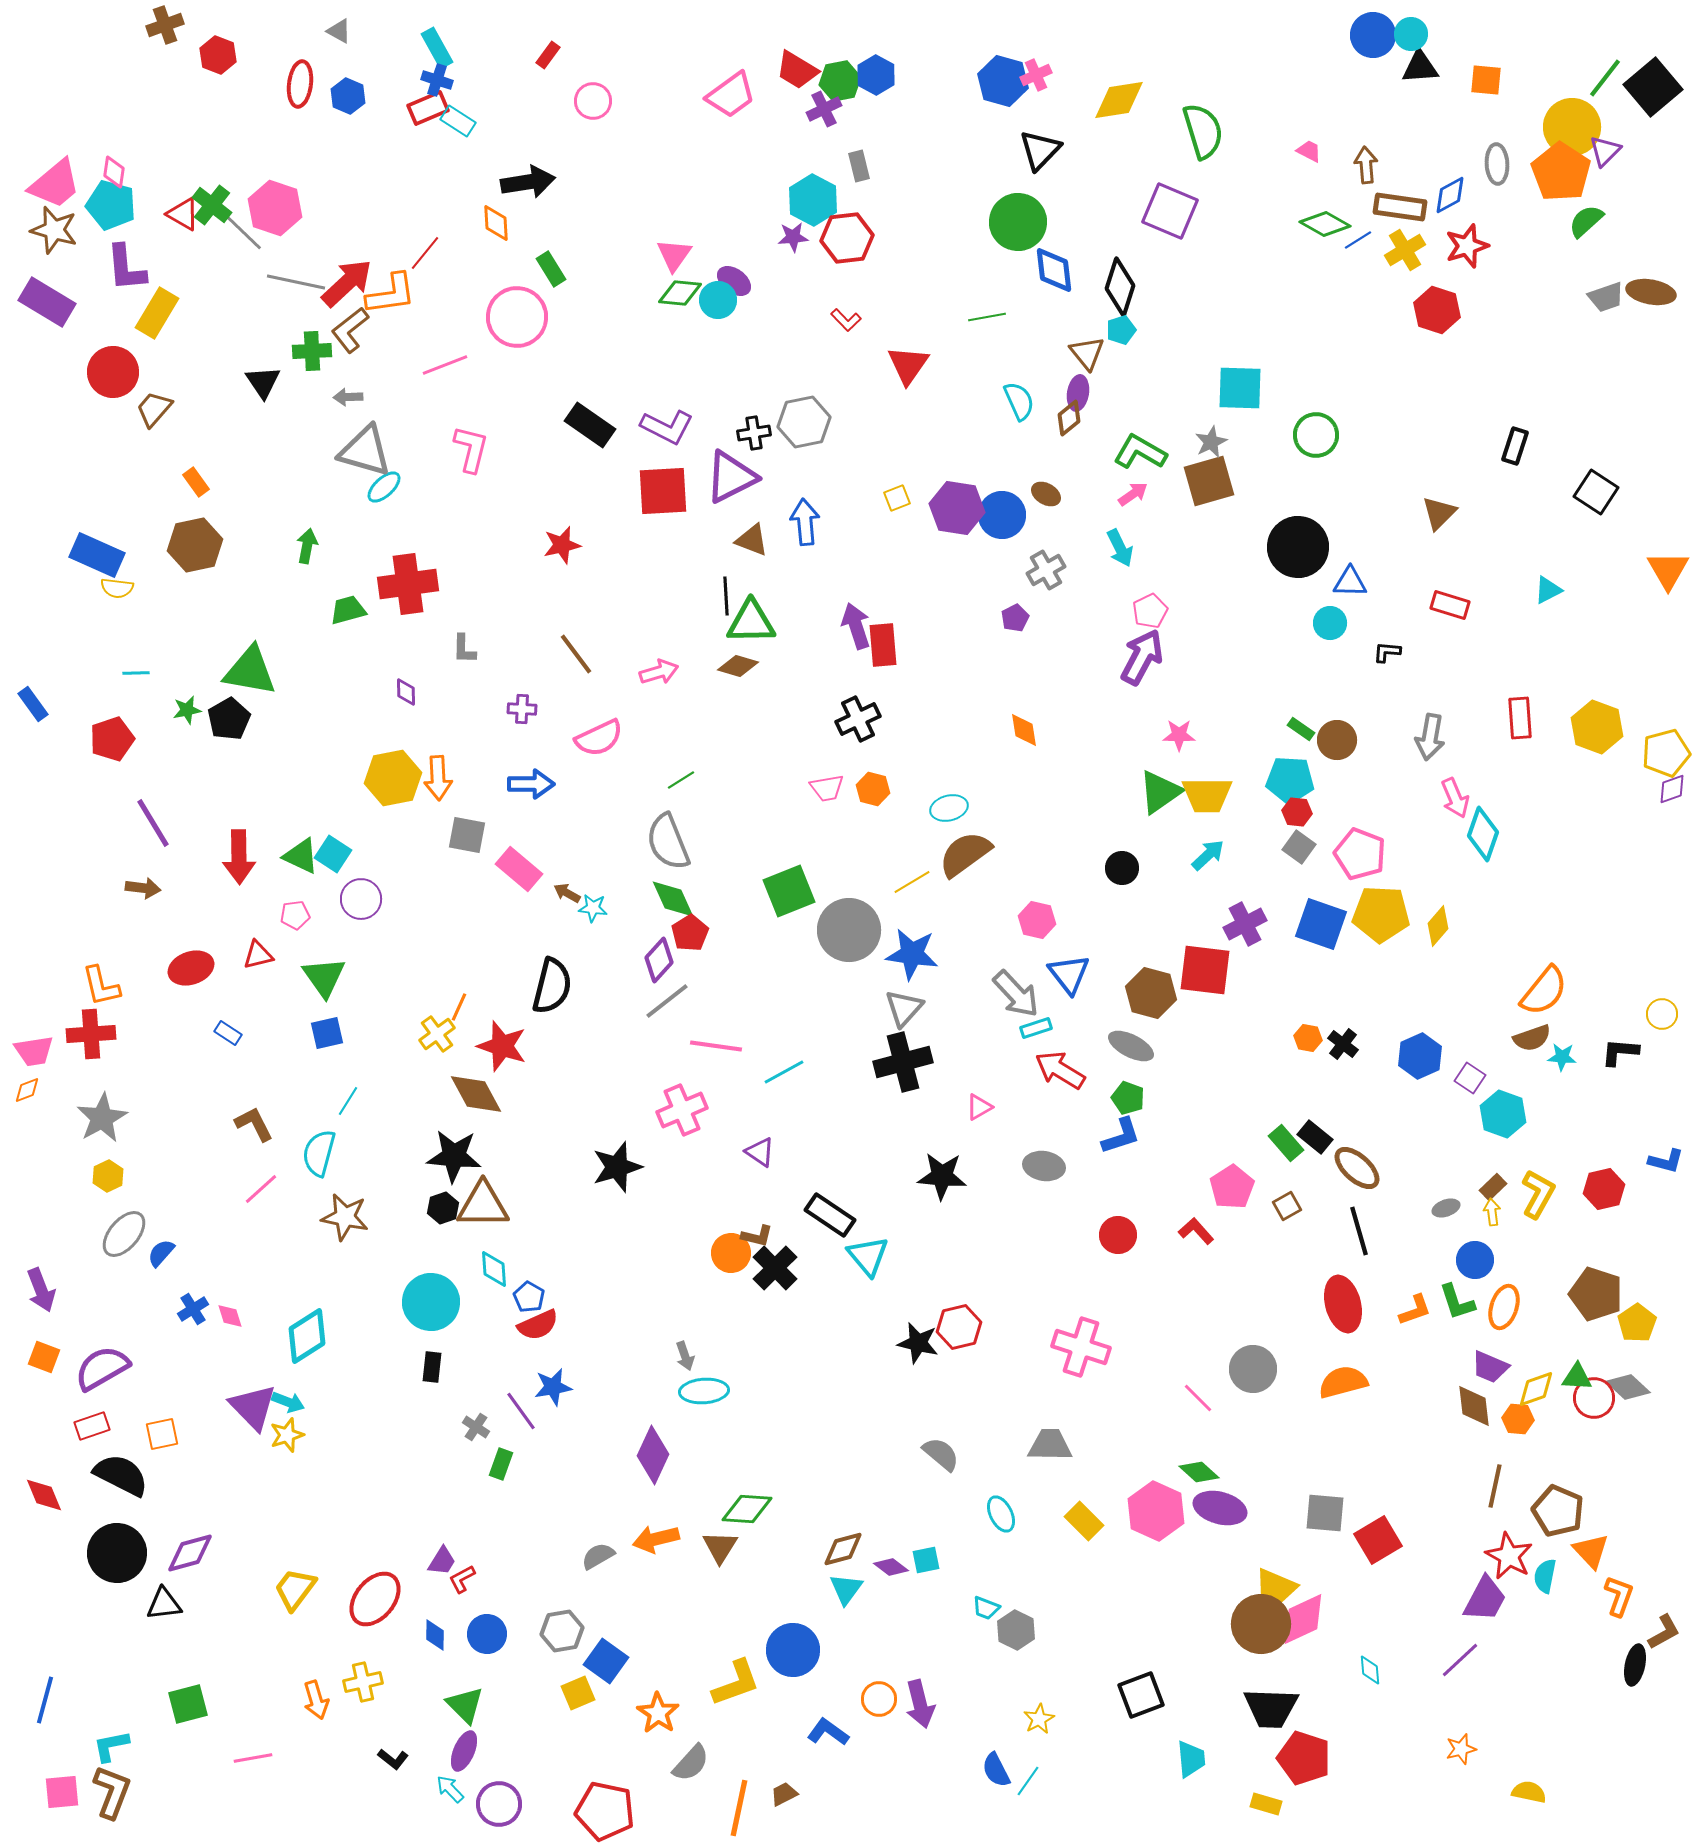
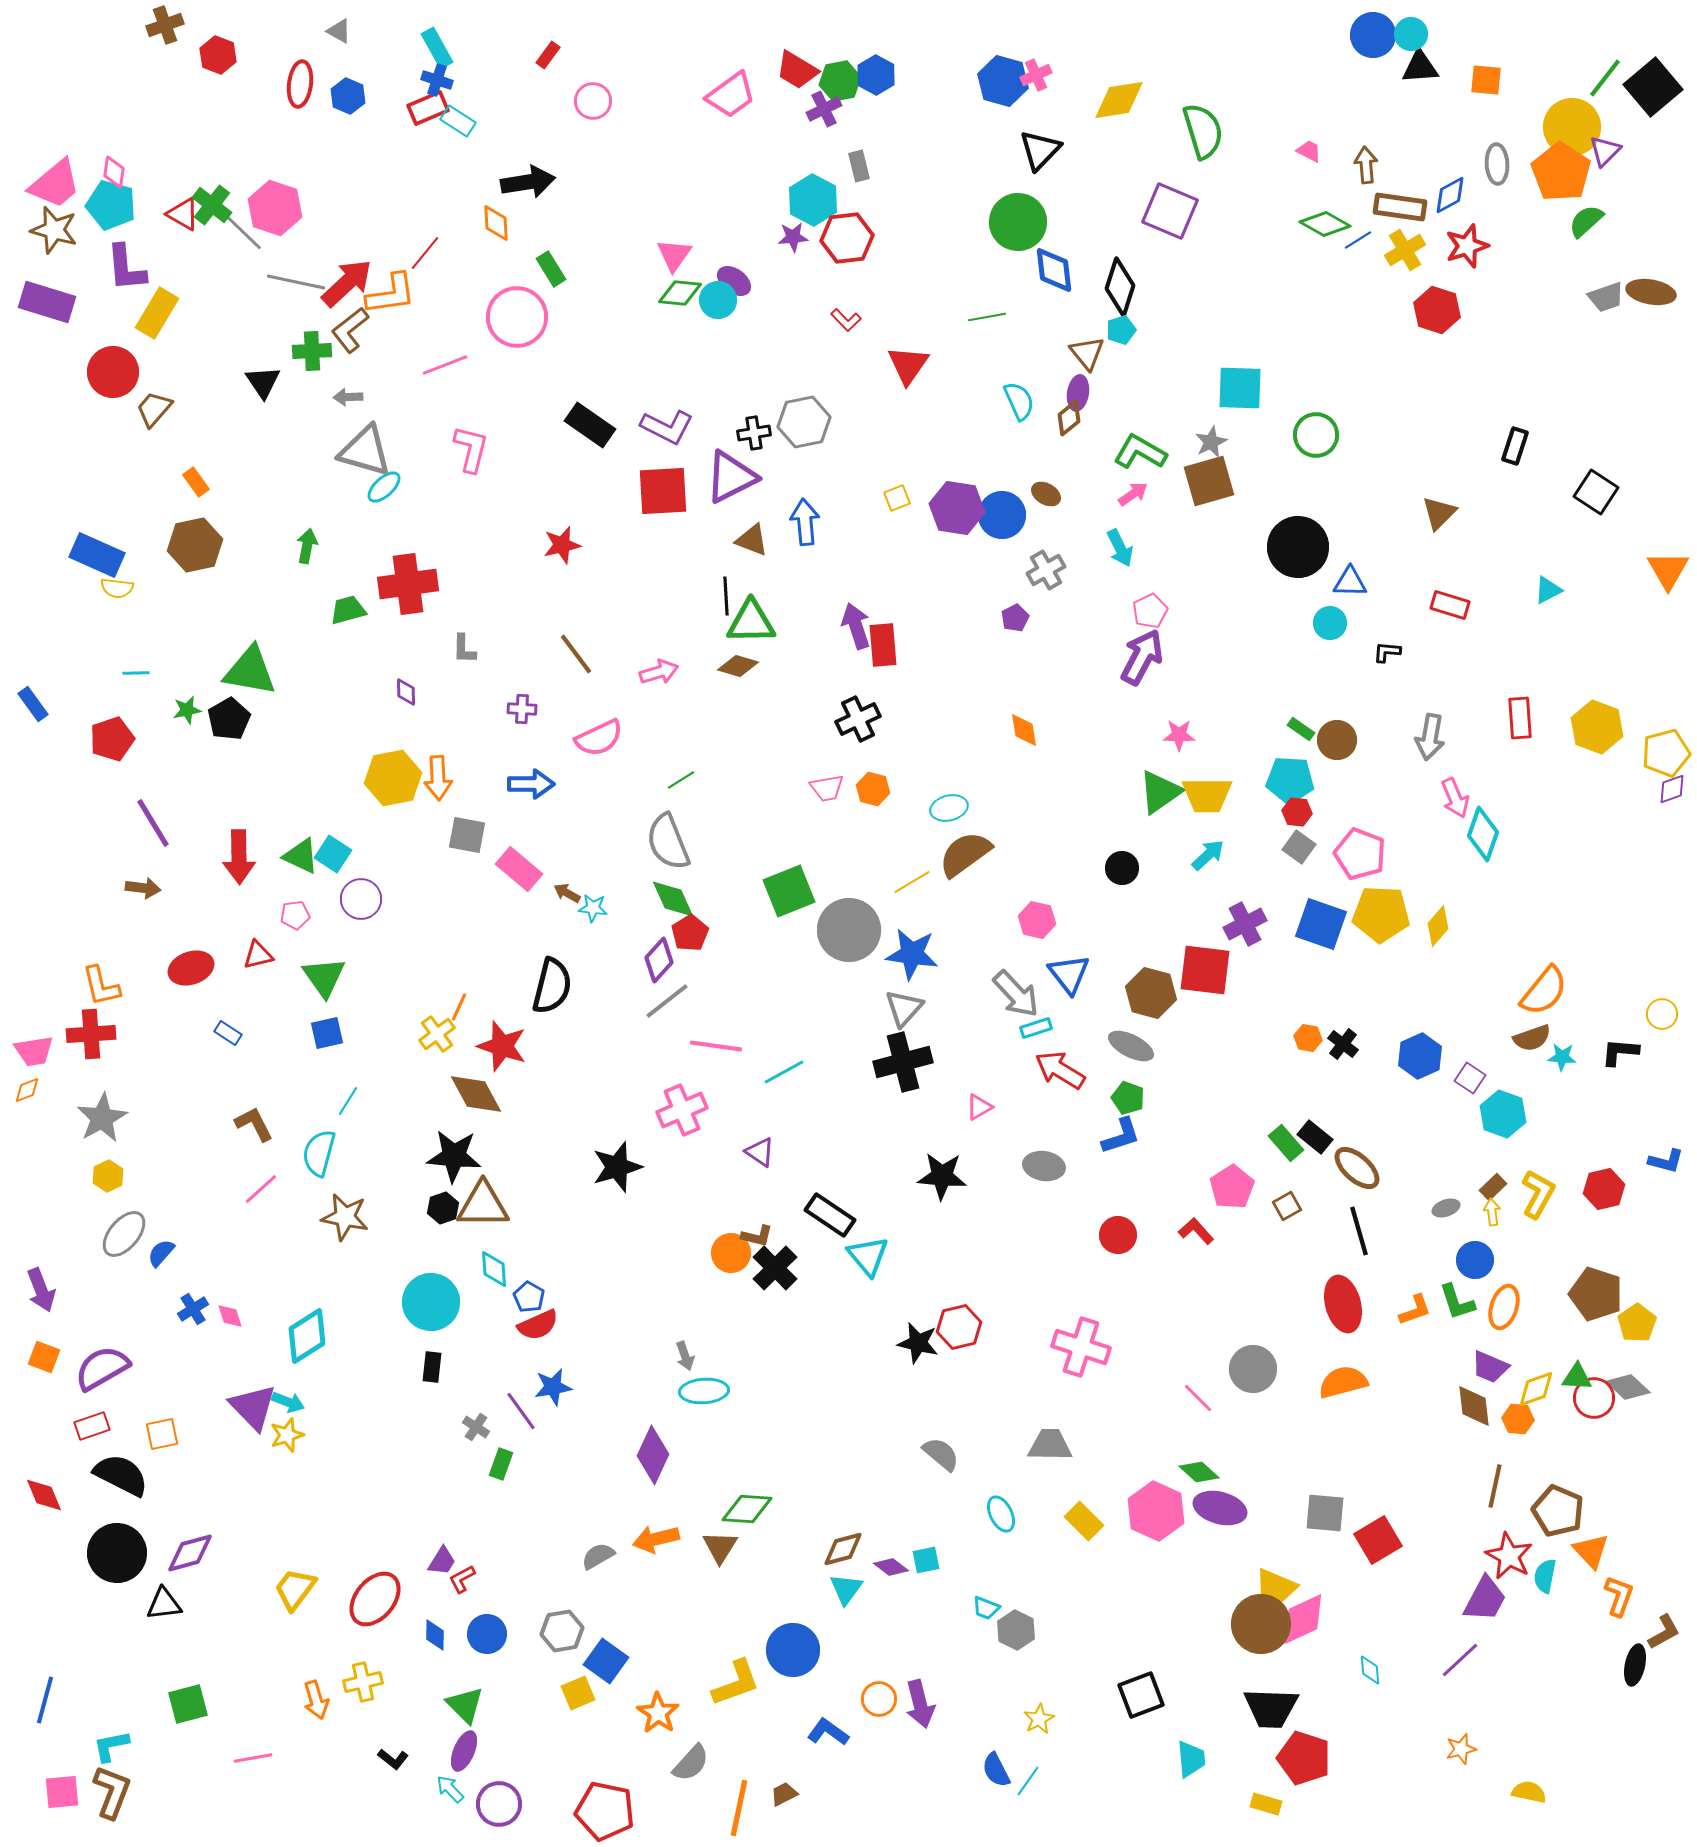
purple rectangle at (47, 302): rotated 14 degrees counterclockwise
